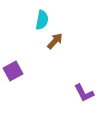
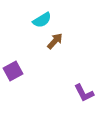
cyan semicircle: rotated 48 degrees clockwise
